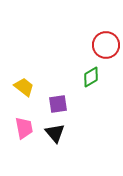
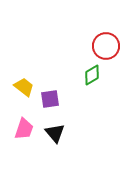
red circle: moved 1 px down
green diamond: moved 1 px right, 2 px up
purple square: moved 8 px left, 5 px up
pink trapezoid: moved 1 px down; rotated 30 degrees clockwise
